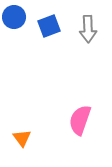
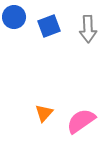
pink semicircle: moved 1 px right, 1 px down; rotated 36 degrees clockwise
orange triangle: moved 22 px right, 25 px up; rotated 18 degrees clockwise
